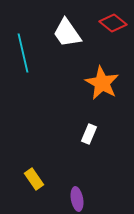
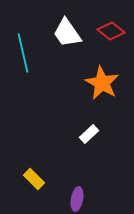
red diamond: moved 2 px left, 8 px down
white rectangle: rotated 24 degrees clockwise
yellow rectangle: rotated 10 degrees counterclockwise
purple ellipse: rotated 20 degrees clockwise
